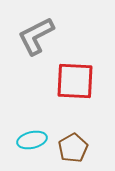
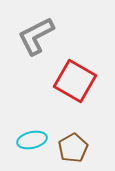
red square: rotated 27 degrees clockwise
